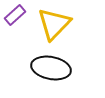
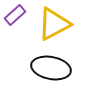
yellow triangle: rotated 18 degrees clockwise
